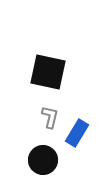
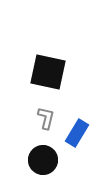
gray L-shape: moved 4 px left, 1 px down
